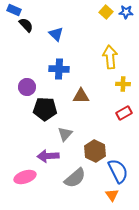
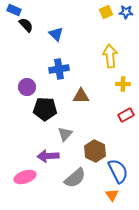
yellow square: rotated 24 degrees clockwise
yellow arrow: moved 1 px up
blue cross: rotated 12 degrees counterclockwise
red rectangle: moved 2 px right, 2 px down
